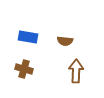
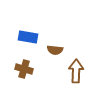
brown semicircle: moved 10 px left, 9 px down
